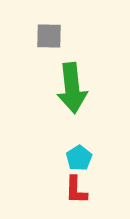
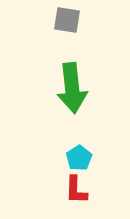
gray square: moved 18 px right, 16 px up; rotated 8 degrees clockwise
